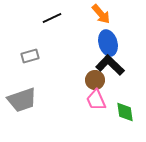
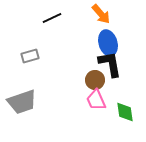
black L-shape: moved 1 px up; rotated 36 degrees clockwise
gray trapezoid: moved 2 px down
